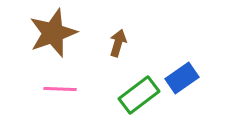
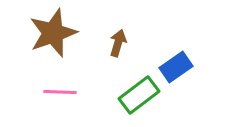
blue rectangle: moved 6 px left, 11 px up
pink line: moved 3 px down
